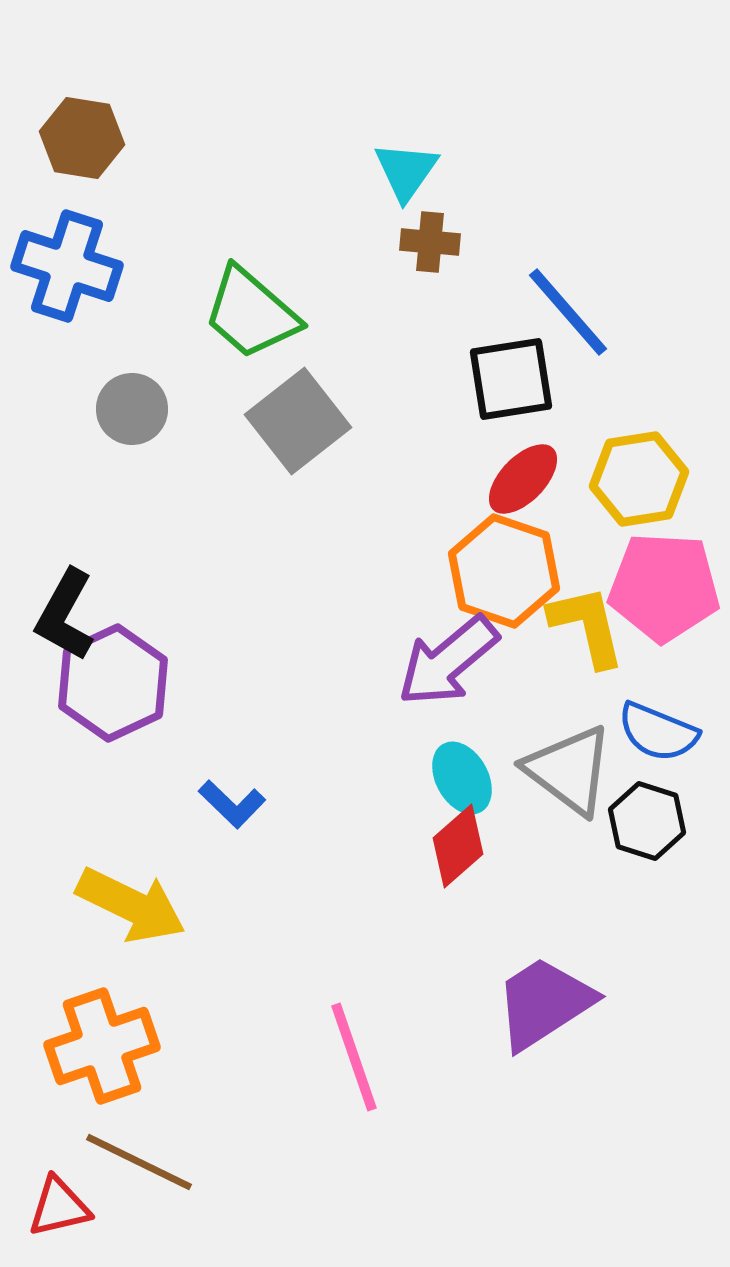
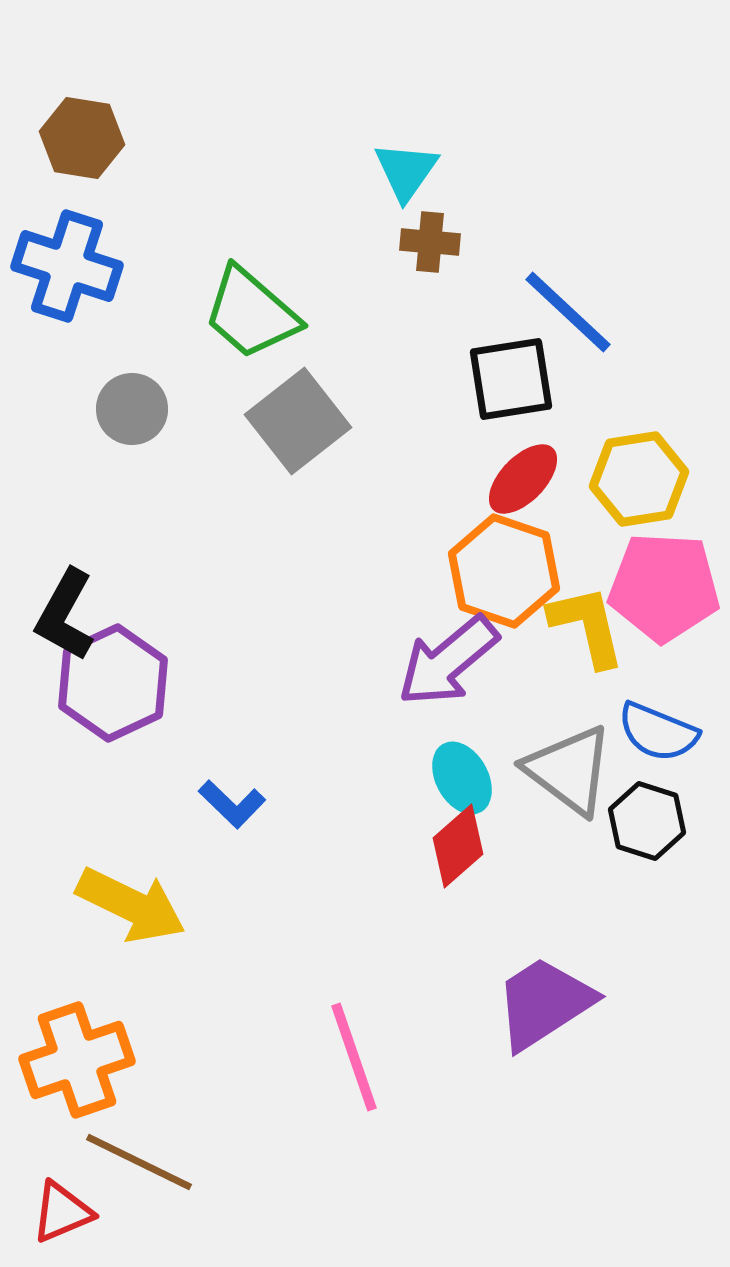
blue line: rotated 6 degrees counterclockwise
orange cross: moved 25 px left, 14 px down
red triangle: moved 3 px right, 5 px down; rotated 10 degrees counterclockwise
